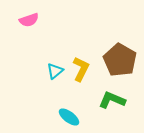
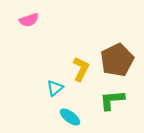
brown pentagon: moved 3 px left; rotated 16 degrees clockwise
cyan triangle: moved 17 px down
green L-shape: rotated 28 degrees counterclockwise
cyan ellipse: moved 1 px right
